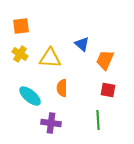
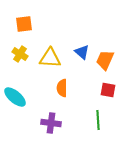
orange square: moved 3 px right, 2 px up
blue triangle: moved 8 px down
cyan ellipse: moved 15 px left, 1 px down
